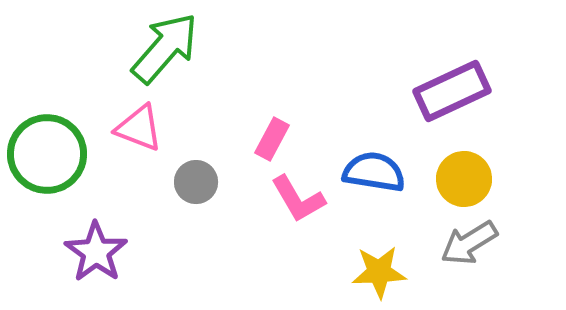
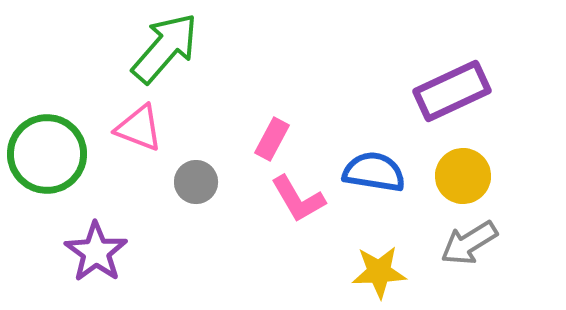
yellow circle: moved 1 px left, 3 px up
